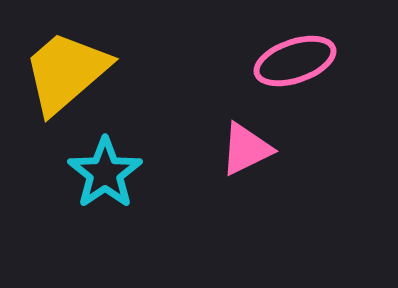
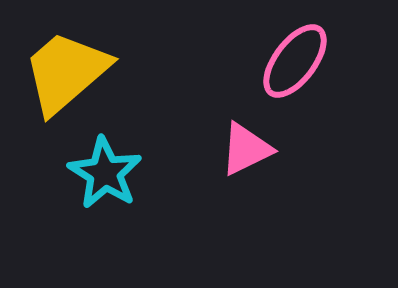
pink ellipse: rotated 34 degrees counterclockwise
cyan star: rotated 6 degrees counterclockwise
